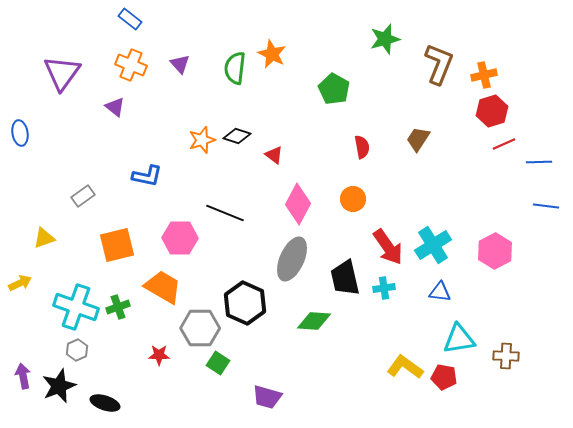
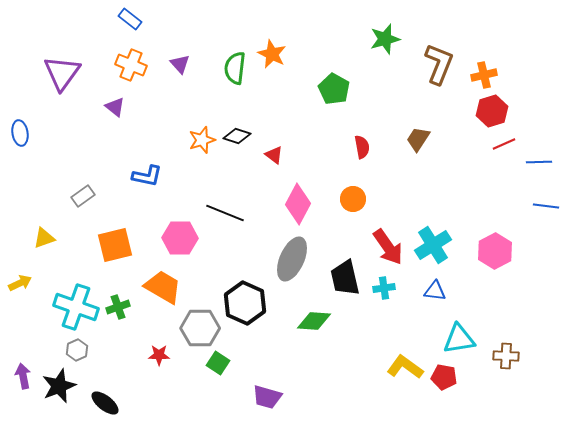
orange square at (117, 245): moved 2 px left
blue triangle at (440, 292): moved 5 px left, 1 px up
black ellipse at (105, 403): rotated 20 degrees clockwise
